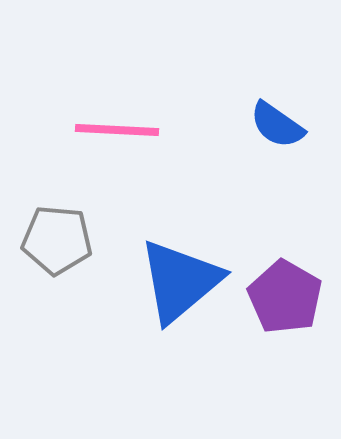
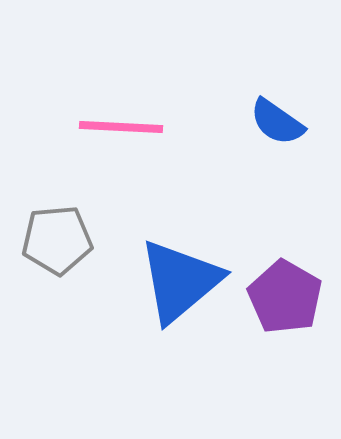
blue semicircle: moved 3 px up
pink line: moved 4 px right, 3 px up
gray pentagon: rotated 10 degrees counterclockwise
